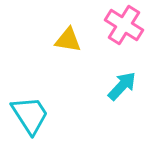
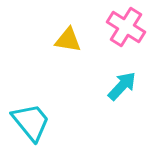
pink cross: moved 2 px right, 2 px down
cyan trapezoid: moved 1 px right, 7 px down; rotated 6 degrees counterclockwise
